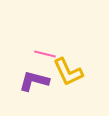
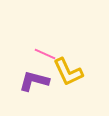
pink line: rotated 10 degrees clockwise
